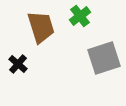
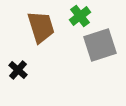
gray square: moved 4 px left, 13 px up
black cross: moved 6 px down
